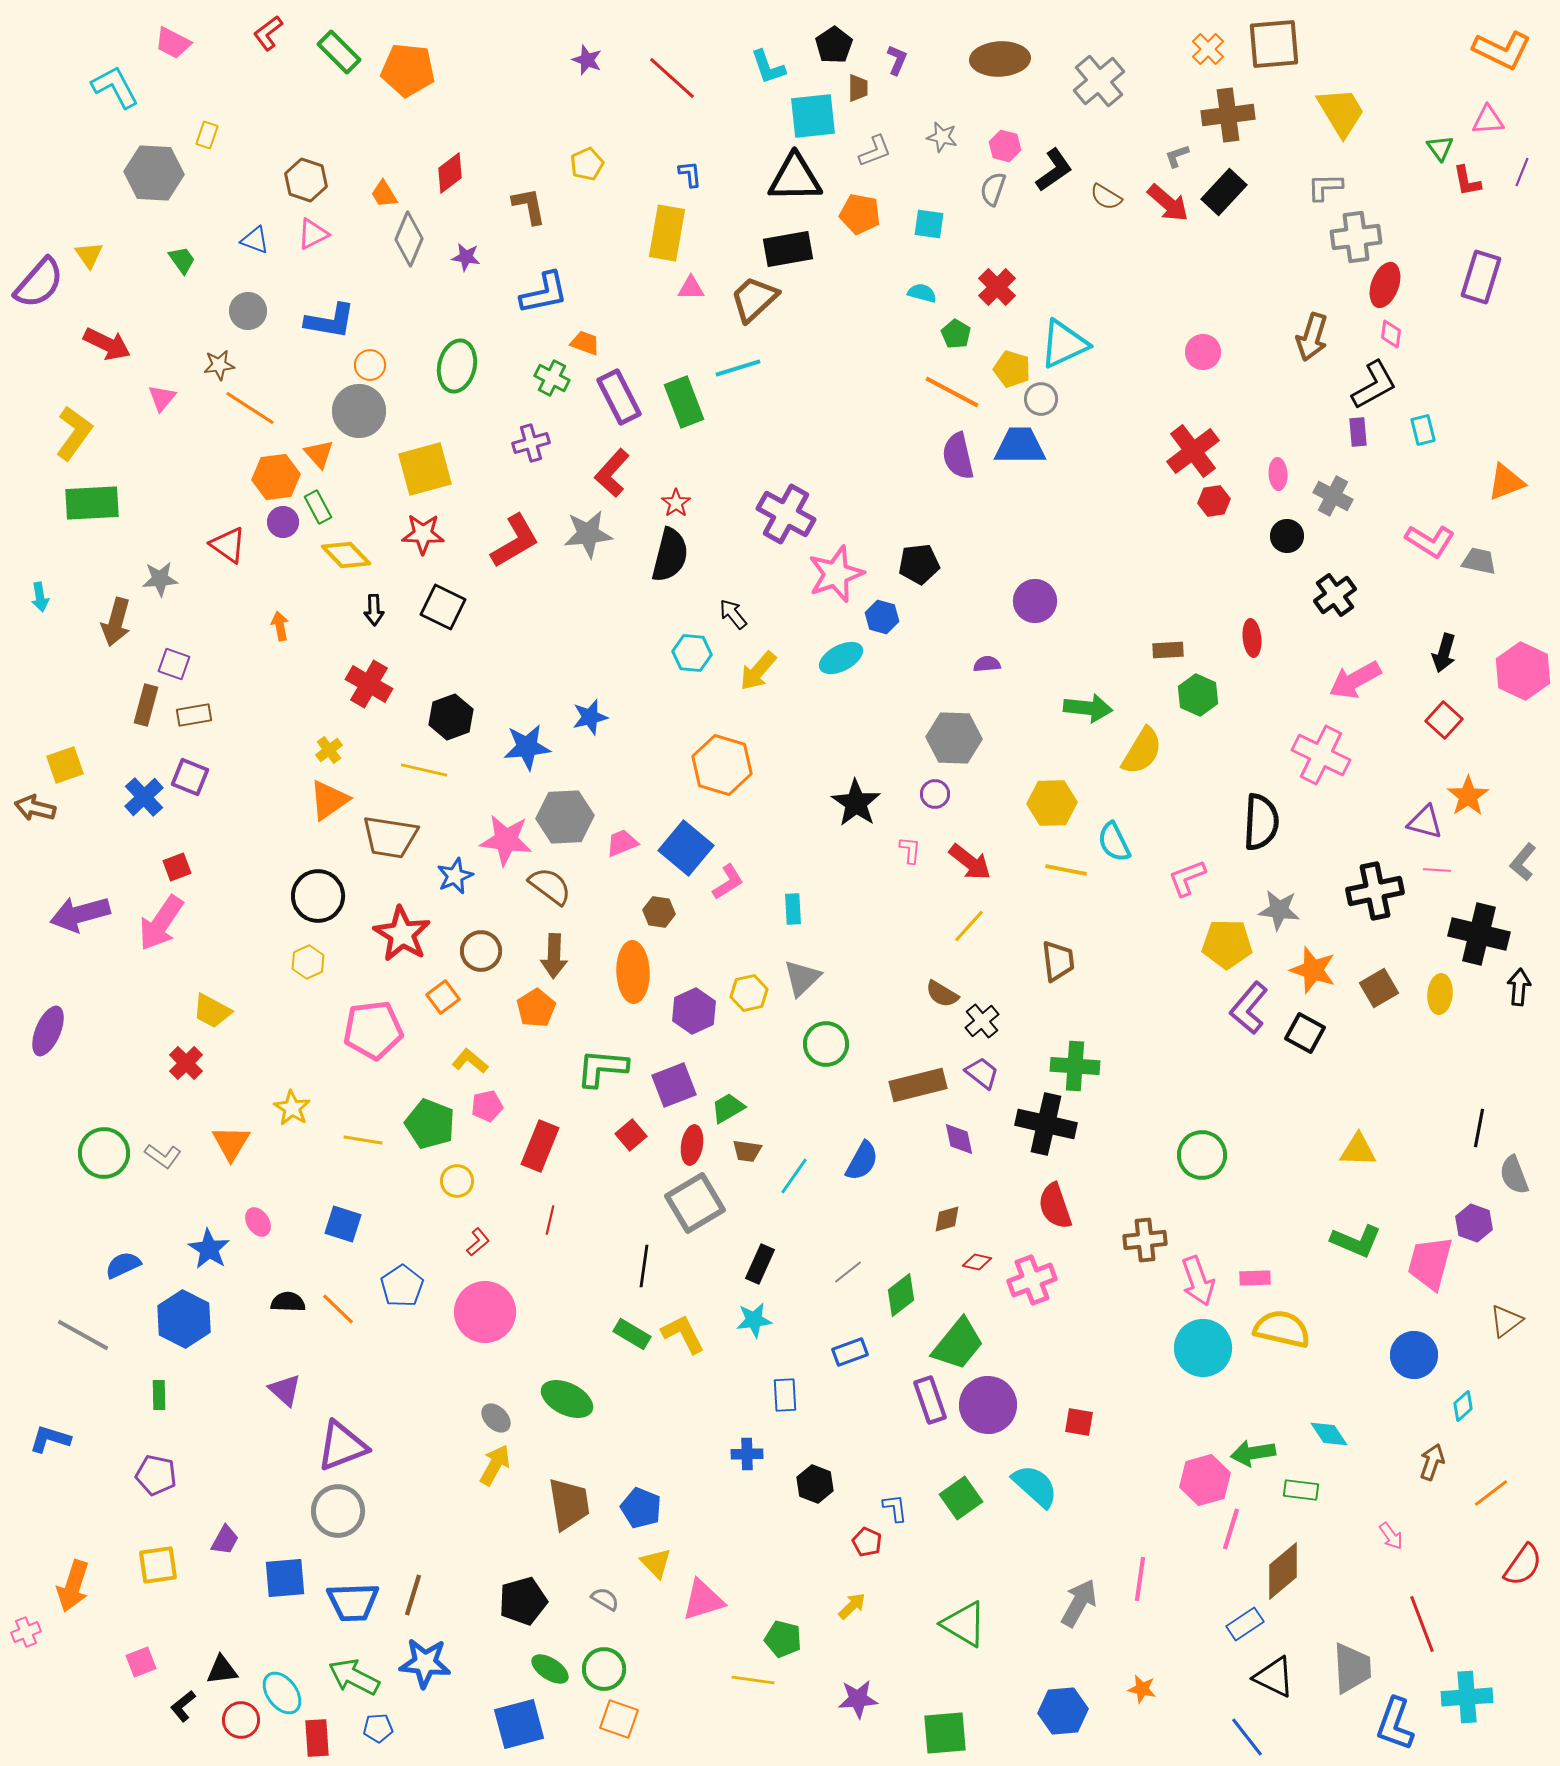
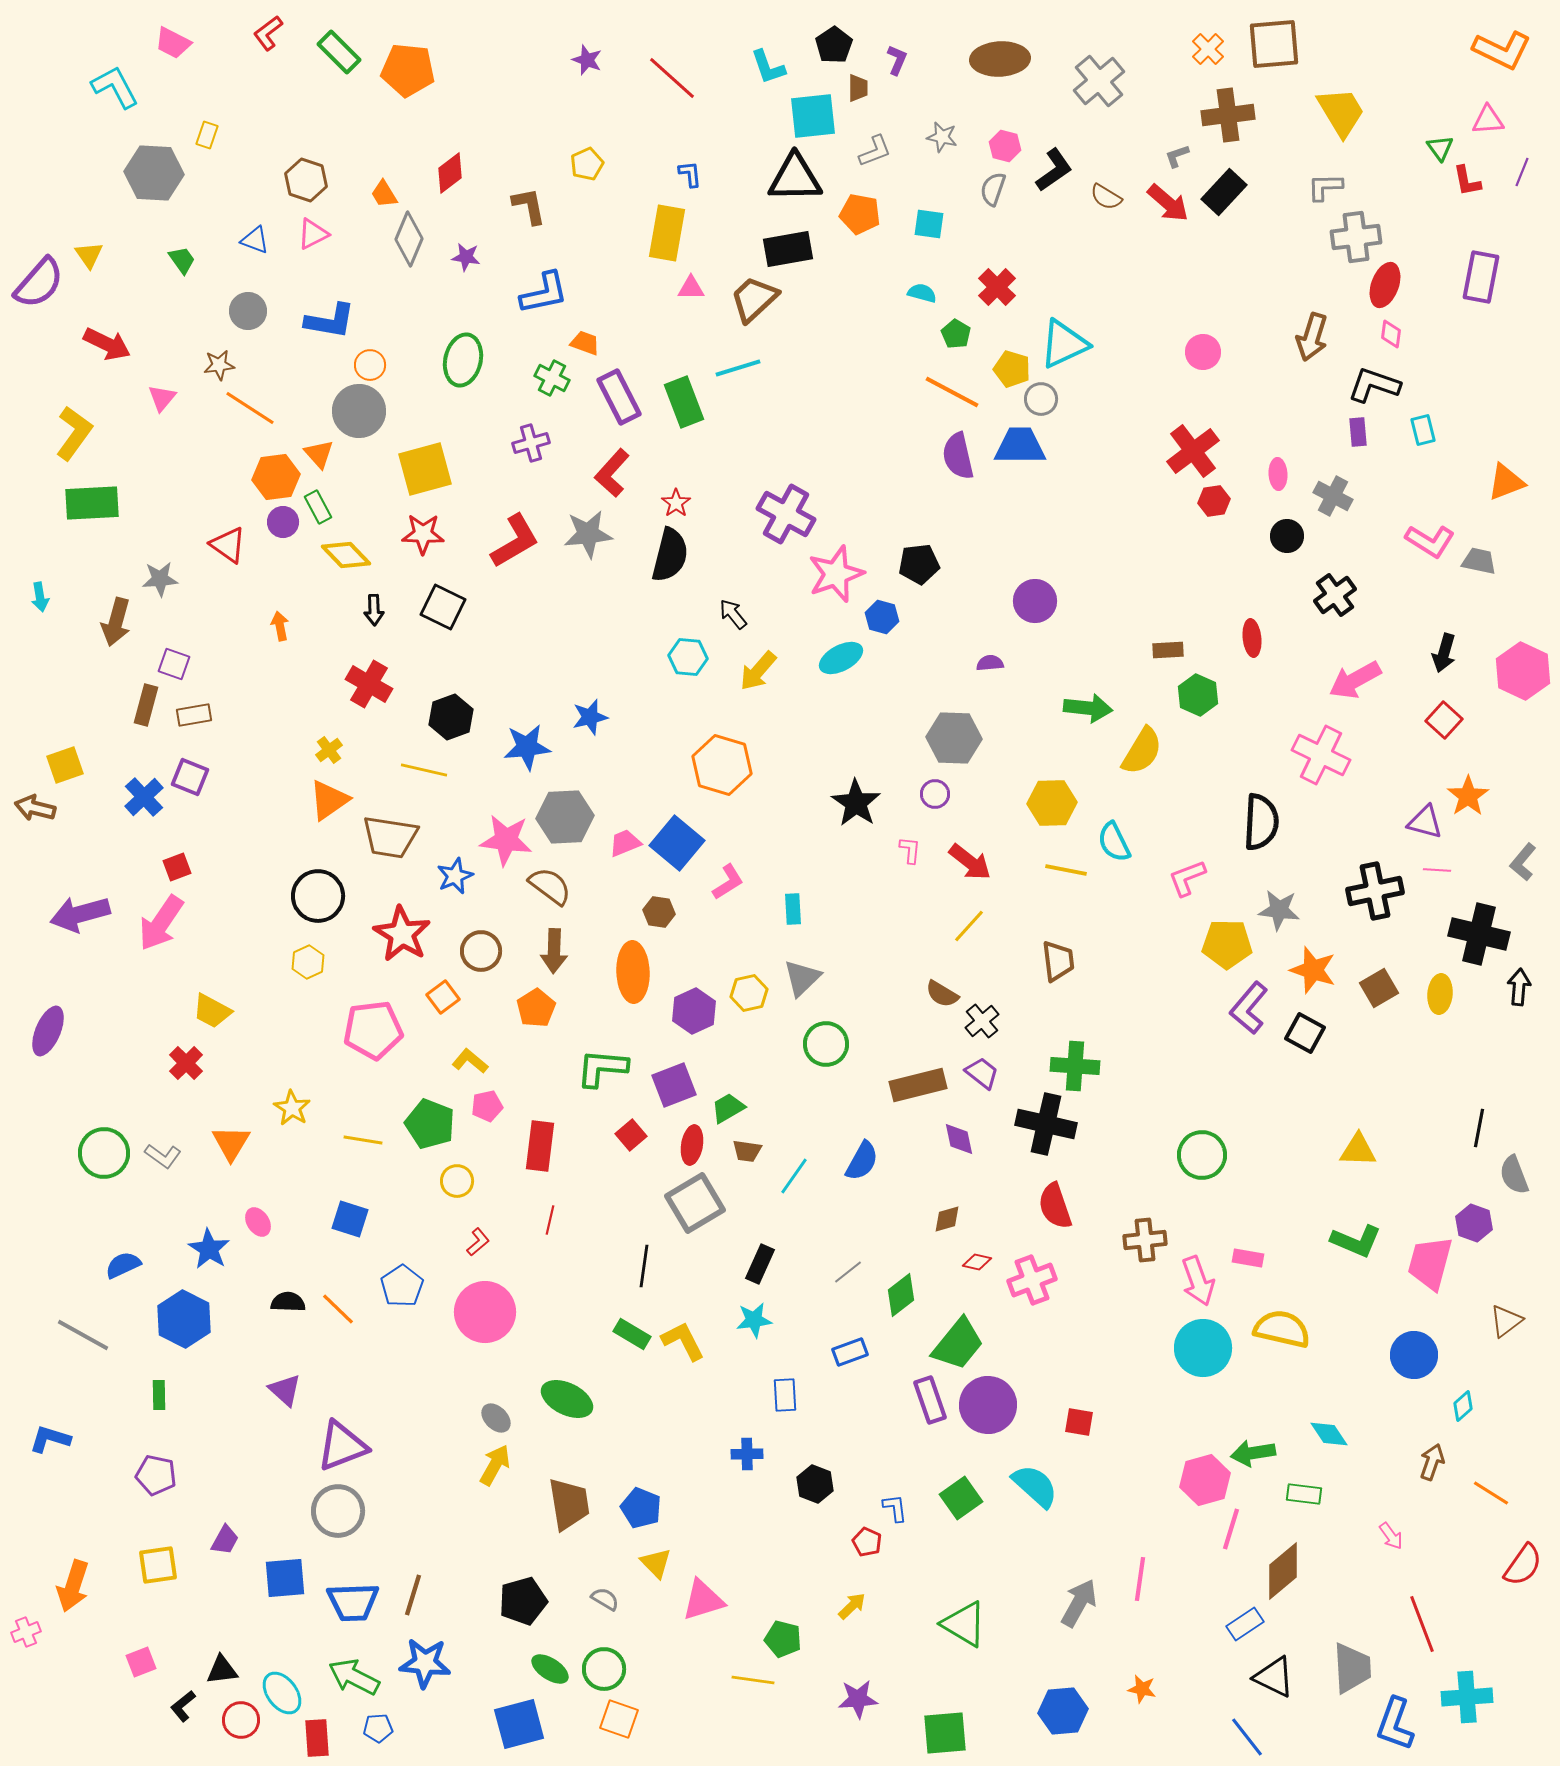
purple rectangle at (1481, 277): rotated 6 degrees counterclockwise
green ellipse at (457, 366): moved 6 px right, 6 px up
black L-shape at (1374, 385): rotated 132 degrees counterclockwise
cyan hexagon at (692, 653): moved 4 px left, 4 px down
purple semicircle at (987, 664): moved 3 px right, 1 px up
pink trapezoid at (622, 843): moved 3 px right
blue square at (686, 848): moved 9 px left, 5 px up
brown arrow at (554, 956): moved 5 px up
red rectangle at (540, 1146): rotated 15 degrees counterclockwise
blue square at (343, 1224): moved 7 px right, 5 px up
pink rectangle at (1255, 1278): moved 7 px left, 20 px up; rotated 12 degrees clockwise
yellow L-shape at (683, 1334): moved 7 px down
green rectangle at (1301, 1490): moved 3 px right, 4 px down
orange line at (1491, 1493): rotated 69 degrees clockwise
